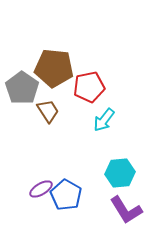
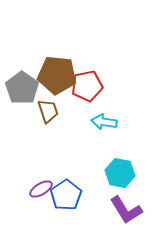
brown pentagon: moved 3 px right, 7 px down
red pentagon: moved 2 px left, 1 px up
brown trapezoid: rotated 15 degrees clockwise
cyan arrow: moved 2 px down; rotated 60 degrees clockwise
cyan hexagon: rotated 16 degrees clockwise
blue pentagon: rotated 8 degrees clockwise
